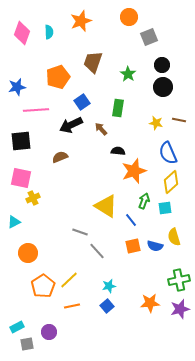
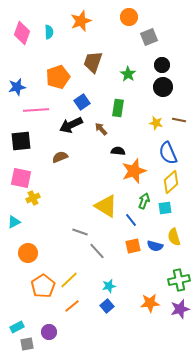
orange line at (72, 306): rotated 28 degrees counterclockwise
